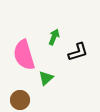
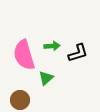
green arrow: moved 2 px left, 9 px down; rotated 63 degrees clockwise
black L-shape: moved 1 px down
